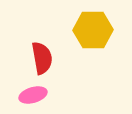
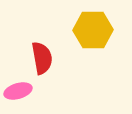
pink ellipse: moved 15 px left, 4 px up
